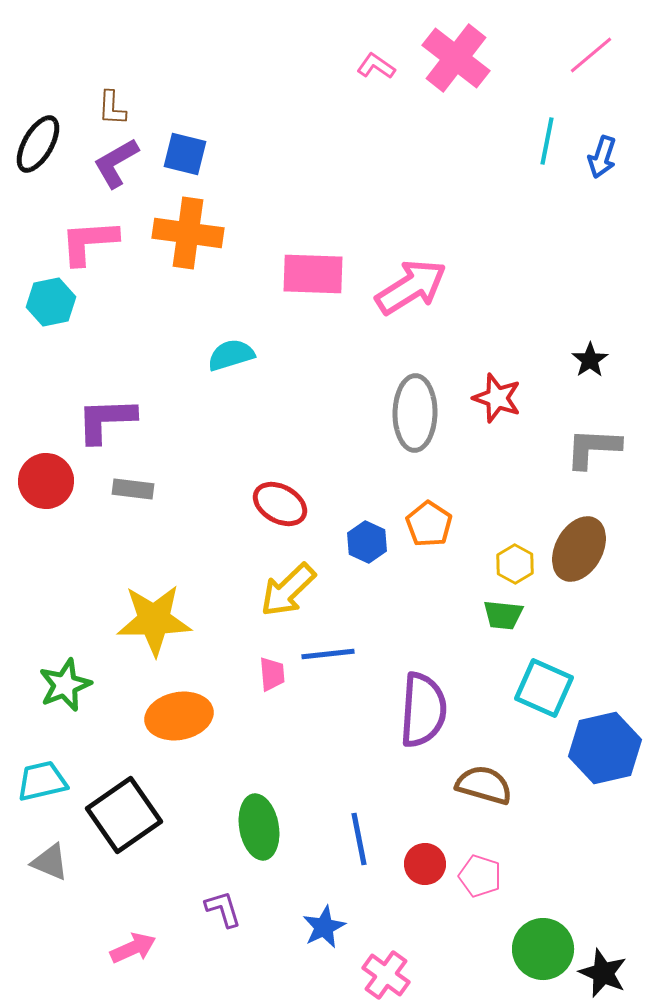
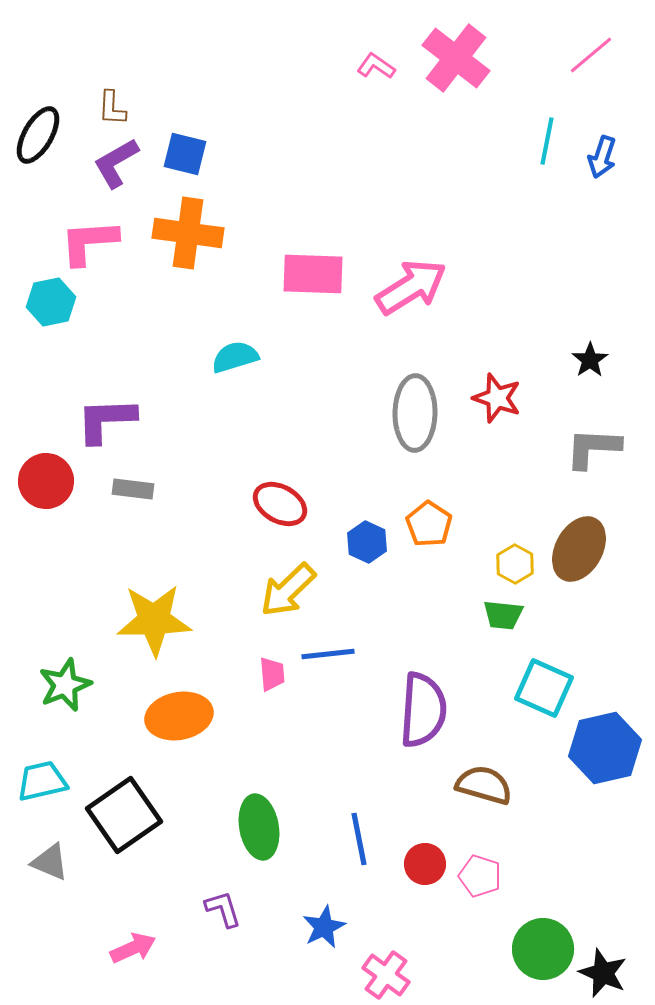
black ellipse at (38, 144): moved 9 px up
cyan semicircle at (231, 355): moved 4 px right, 2 px down
